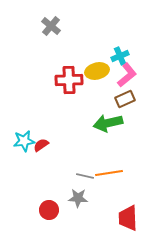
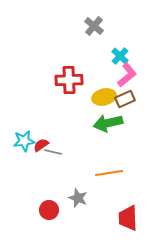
gray cross: moved 43 px right
cyan cross: rotated 24 degrees counterclockwise
yellow ellipse: moved 7 px right, 26 px down
gray line: moved 32 px left, 24 px up
gray star: rotated 18 degrees clockwise
